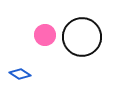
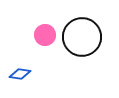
blue diamond: rotated 25 degrees counterclockwise
